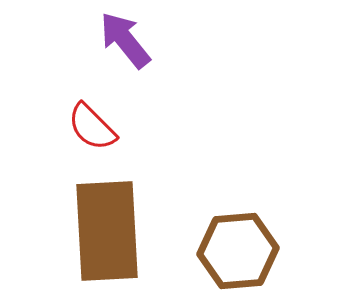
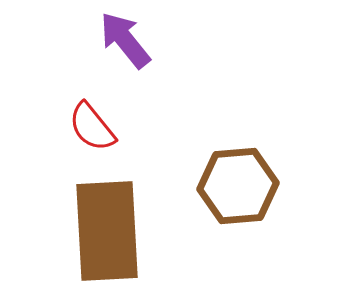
red semicircle: rotated 6 degrees clockwise
brown hexagon: moved 65 px up
